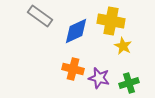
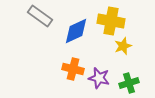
yellow star: rotated 24 degrees clockwise
